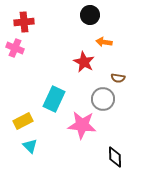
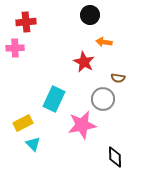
red cross: moved 2 px right
pink cross: rotated 24 degrees counterclockwise
yellow rectangle: moved 2 px down
pink star: rotated 16 degrees counterclockwise
cyan triangle: moved 3 px right, 2 px up
